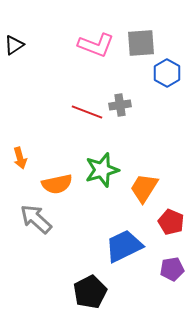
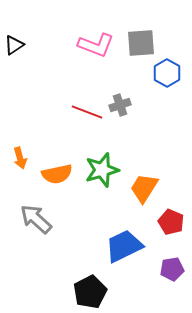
gray cross: rotated 10 degrees counterclockwise
orange semicircle: moved 10 px up
